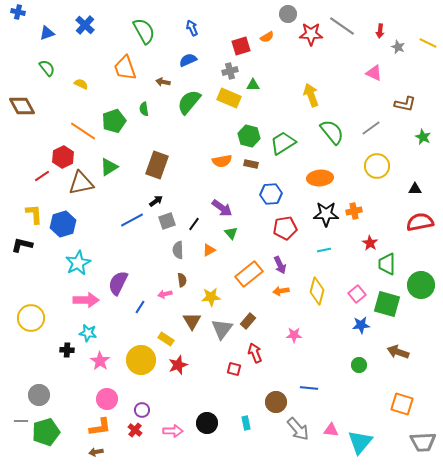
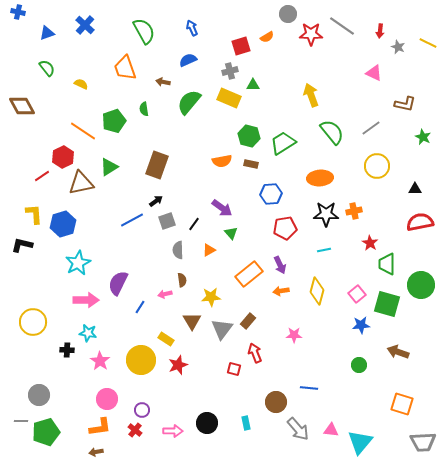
yellow circle at (31, 318): moved 2 px right, 4 px down
